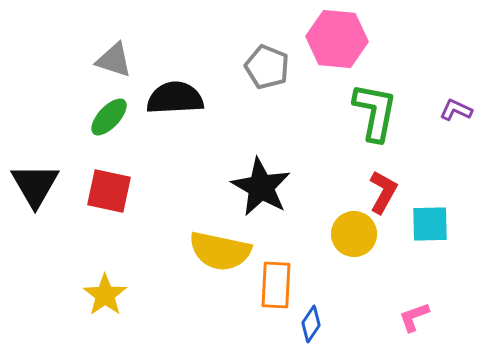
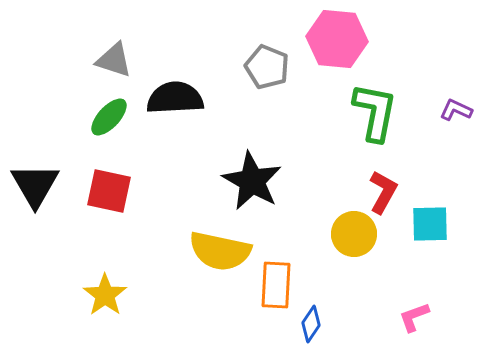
black star: moved 9 px left, 6 px up
